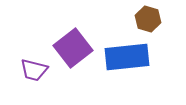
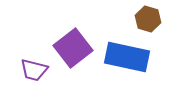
blue rectangle: rotated 18 degrees clockwise
